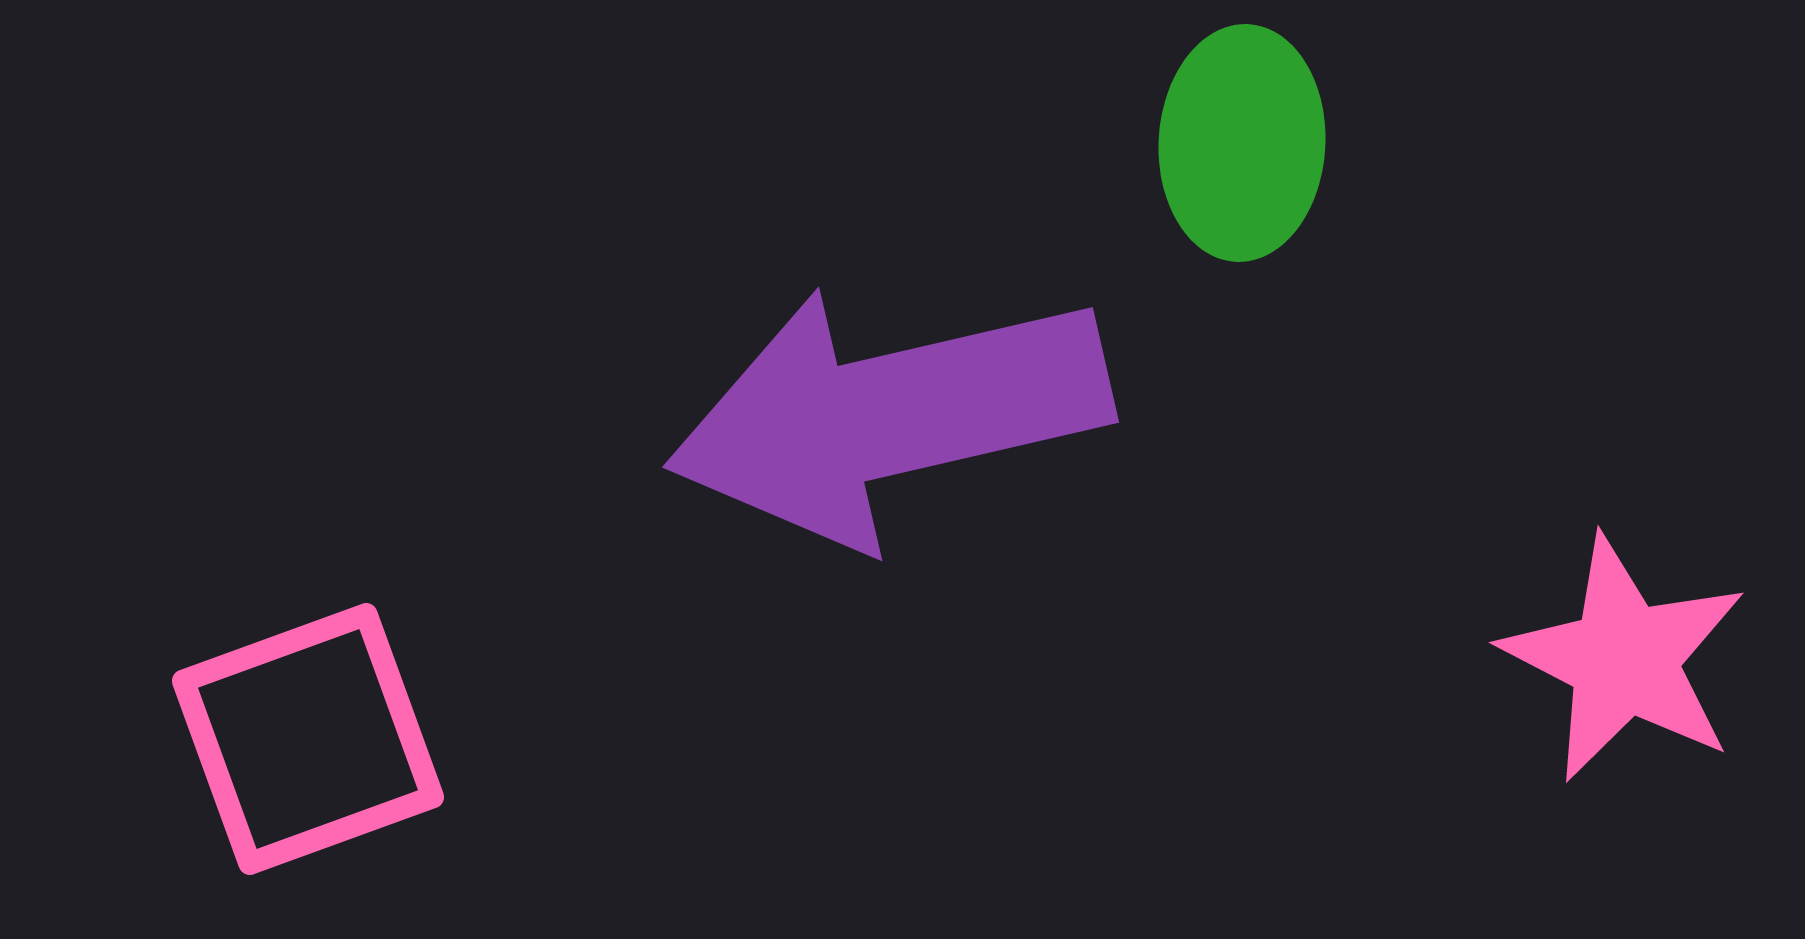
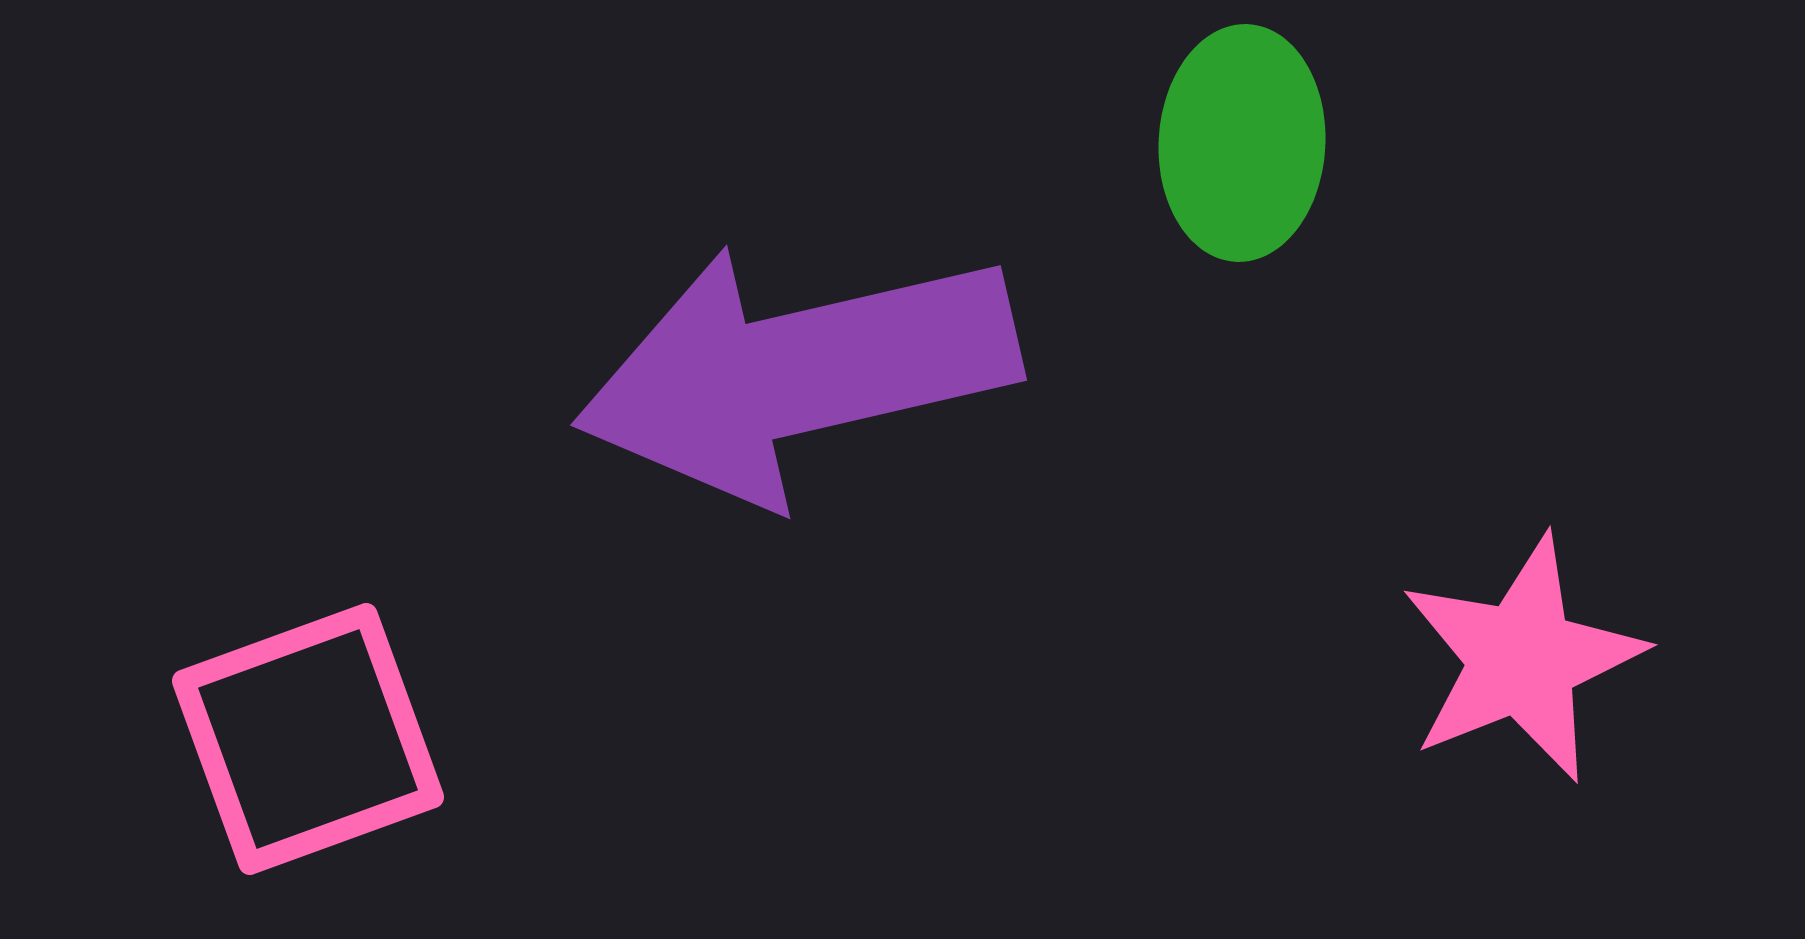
purple arrow: moved 92 px left, 42 px up
pink star: moved 102 px left; rotated 23 degrees clockwise
